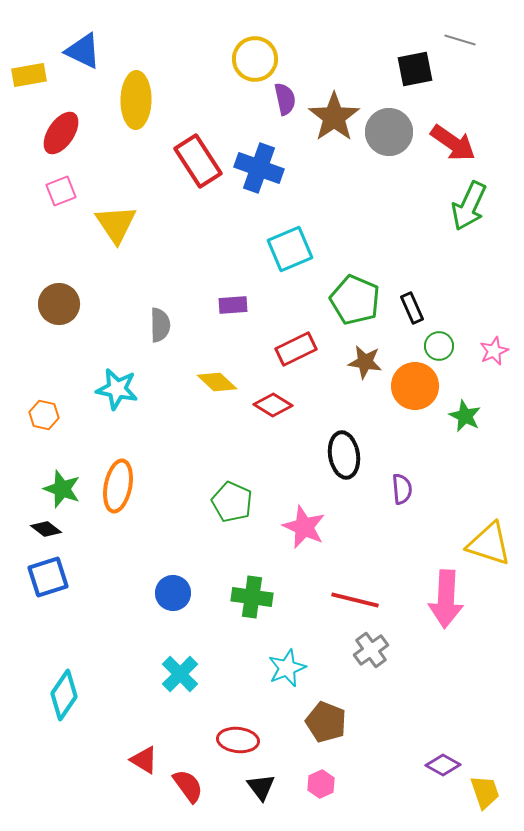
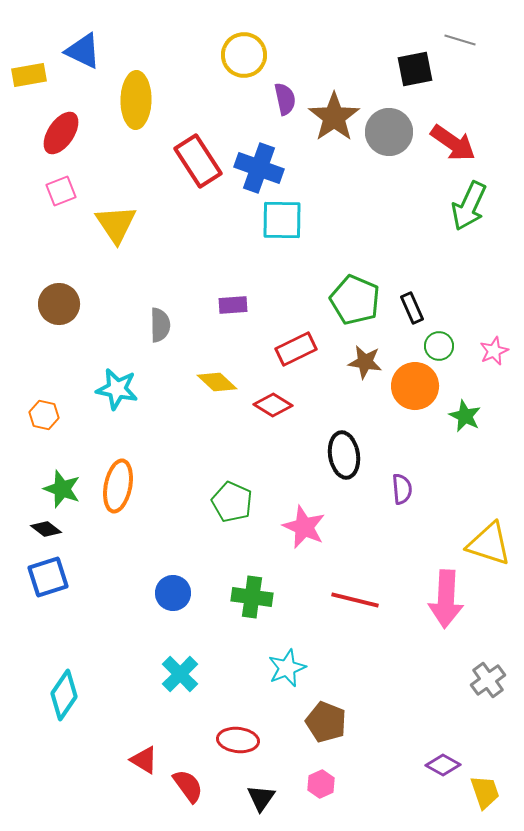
yellow circle at (255, 59): moved 11 px left, 4 px up
cyan square at (290, 249): moved 8 px left, 29 px up; rotated 24 degrees clockwise
gray cross at (371, 650): moved 117 px right, 30 px down
black triangle at (261, 787): moved 11 px down; rotated 12 degrees clockwise
